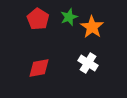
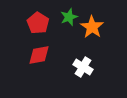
red pentagon: moved 4 px down
white cross: moved 5 px left, 4 px down
red diamond: moved 13 px up
